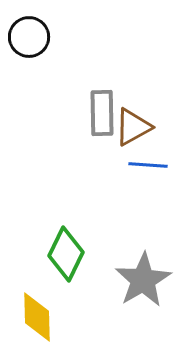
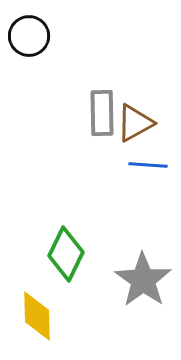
black circle: moved 1 px up
brown triangle: moved 2 px right, 4 px up
gray star: rotated 6 degrees counterclockwise
yellow diamond: moved 1 px up
